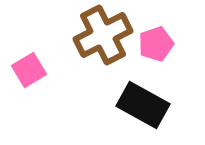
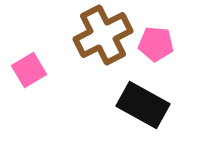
pink pentagon: rotated 24 degrees clockwise
